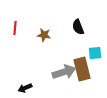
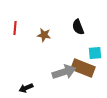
brown rectangle: moved 1 px right, 1 px up; rotated 55 degrees counterclockwise
black arrow: moved 1 px right
